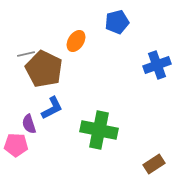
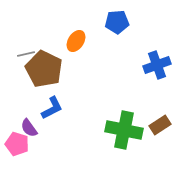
blue pentagon: rotated 10 degrees clockwise
purple semicircle: moved 4 px down; rotated 18 degrees counterclockwise
green cross: moved 25 px right
pink pentagon: moved 1 px right, 1 px up; rotated 15 degrees clockwise
brown rectangle: moved 6 px right, 39 px up
